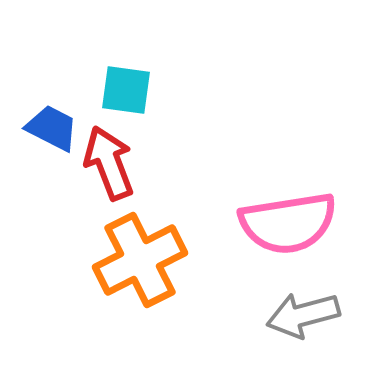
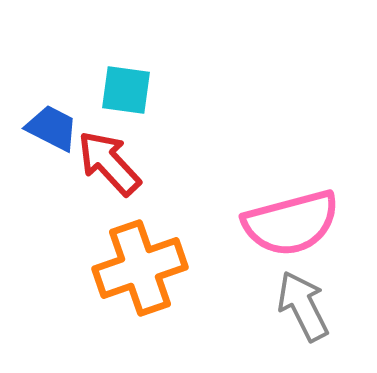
red arrow: rotated 22 degrees counterclockwise
pink semicircle: moved 3 px right; rotated 6 degrees counterclockwise
orange cross: moved 8 px down; rotated 8 degrees clockwise
gray arrow: moved 9 px up; rotated 78 degrees clockwise
